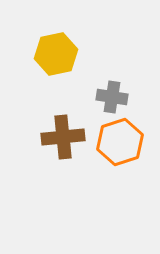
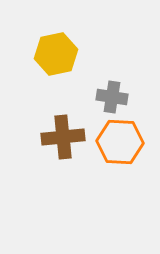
orange hexagon: rotated 21 degrees clockwise
